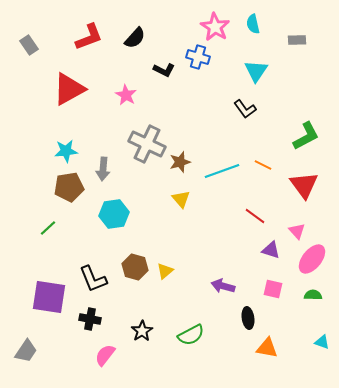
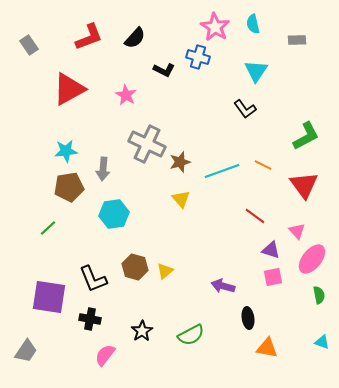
pink square at (273, 289): moved 12 px up; rotated 24 degrees counterclockwise
green semicircle at (313, 295): moved 6 px right; rotated 78 degrees clockwise
